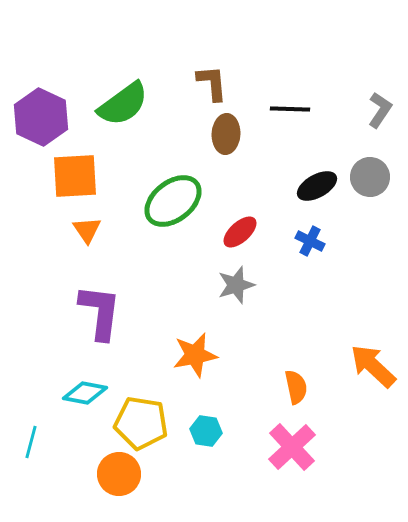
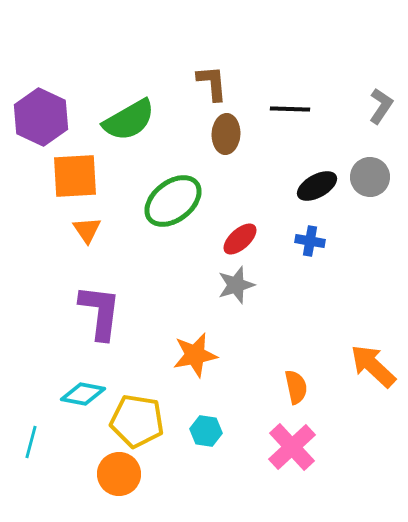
green semicircle: moved 6 px right, 16 px down; rotated 6 degrees clockwise
gray L-shape: moved 1 px right, 4 px up
red ellipse: moved 7 px down
blue cross: rotated 16 degrees counterclockwise
cyan diamond: moved 2 px left, 1 px down
yellow pentagon: moved 4 px left, 2 px up
